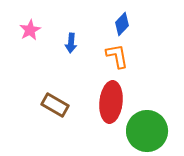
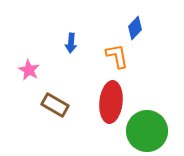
blue diamond: moved 13 px right, 4 px down
pink star: moved 1 px left, 40 px down; rotated 15 degrees counterclockwise
